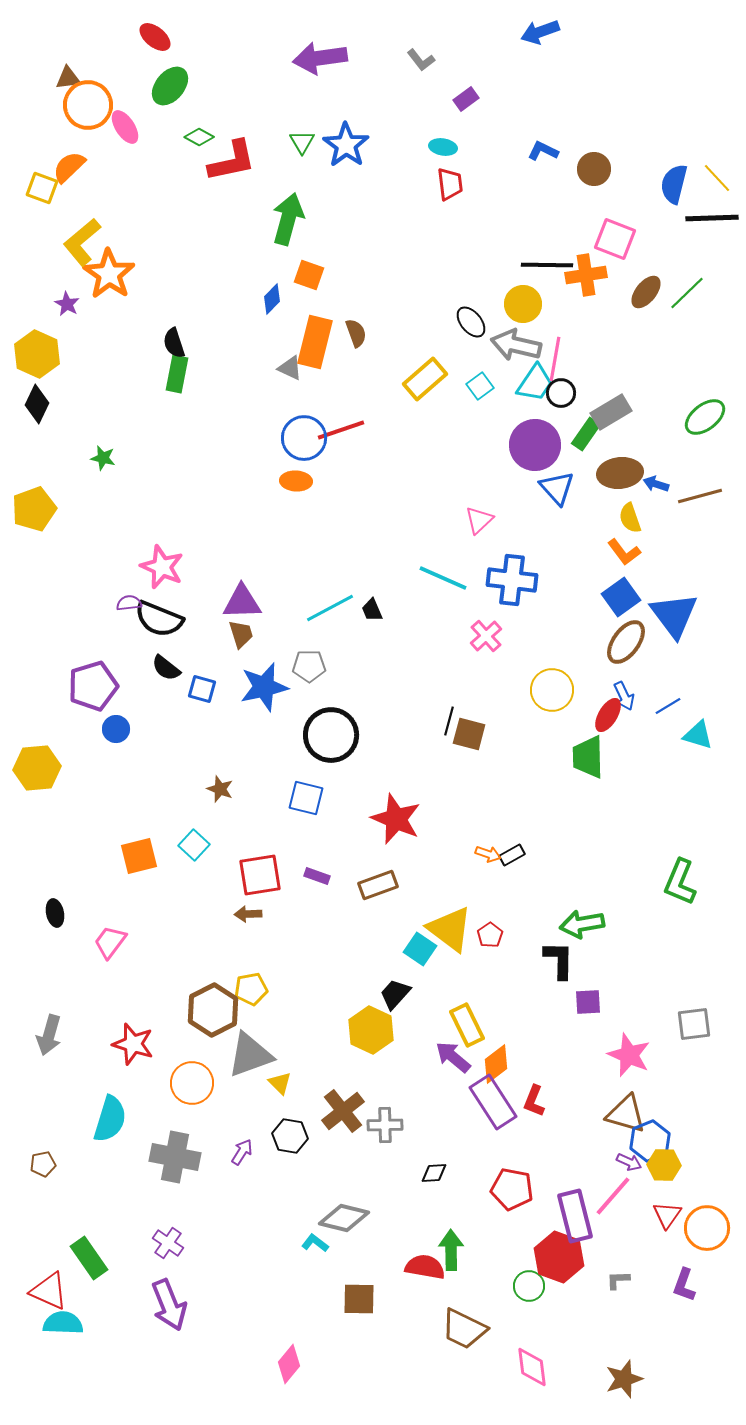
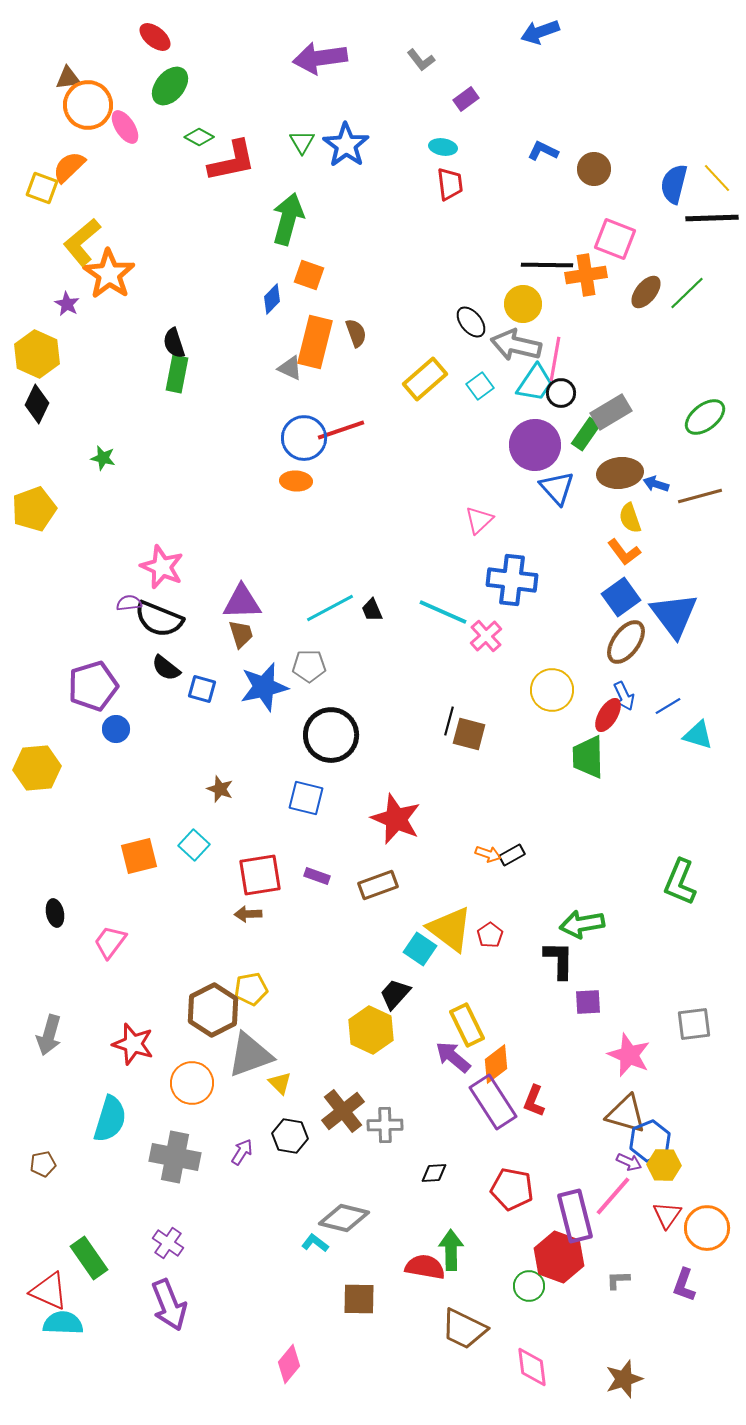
cyan line at (443, 578): moved 34 px down
